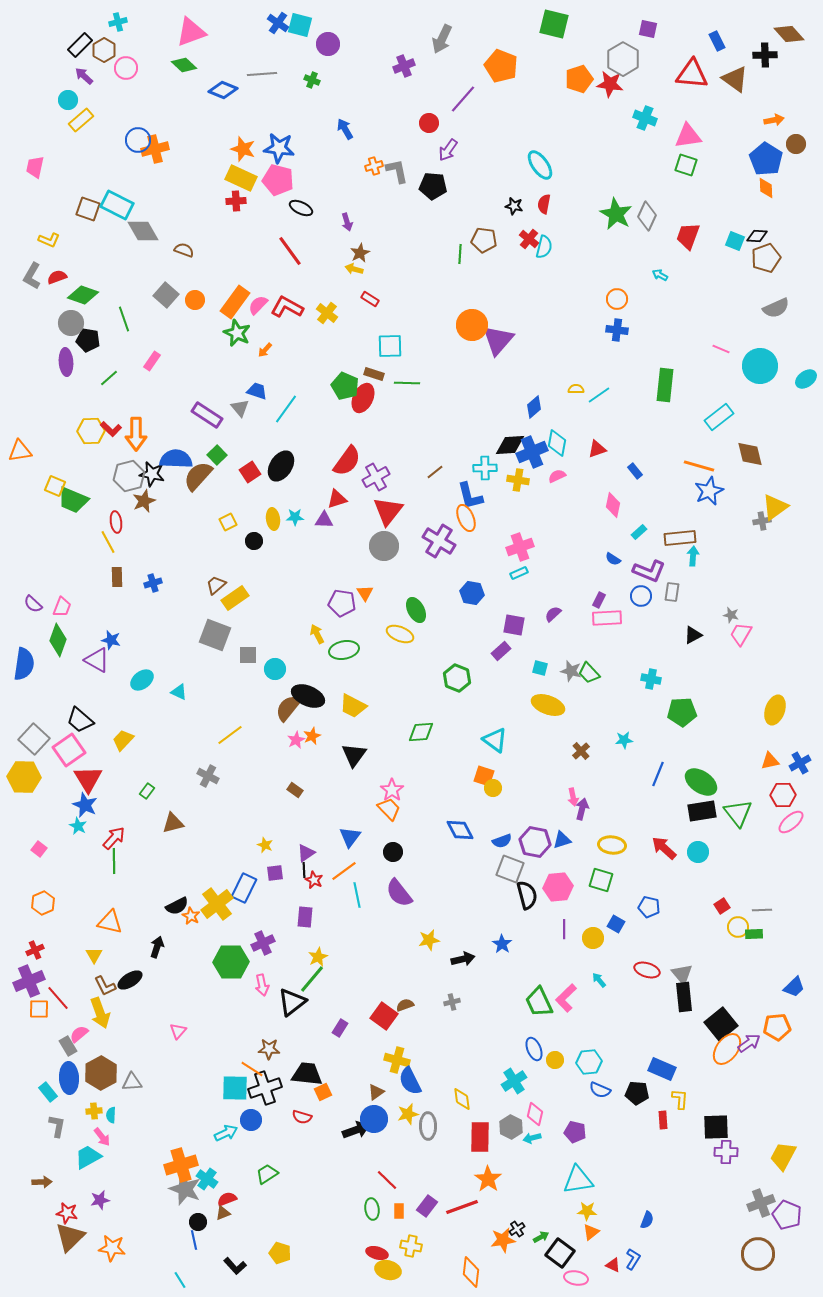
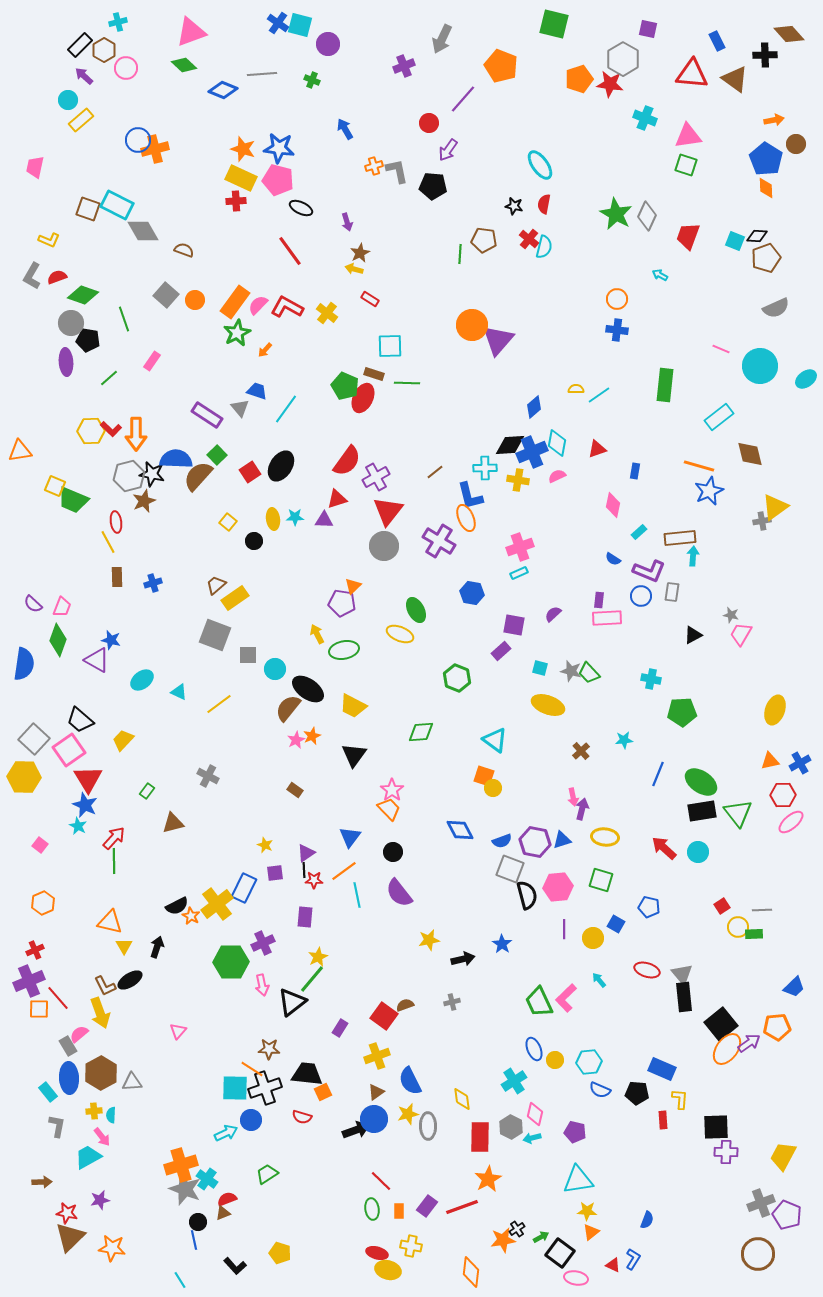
green star at (237, 333): rotated 20 degrees clockwise
blue rectangle at (635, 471): rotated 49 degrees clockwise
yellow square at (228, 522): rotated 24 degrees counterclockwise
orange triangle at (365, 593): moved 12 px left, 7 px up; rotated 18 degrees clockwise
purple rectangle at (599, 600): rotated 21 degrees counterclockwise
black ellipse at (308, 696): moved 7 px up; rotated 12 degrees clockwise
yellow line at (230, 735): moved 11 px left, 31 px up
yellow ellipse at (612, 845): moved 7 px left, 8 px up
pink square at (39, 849): moved 1 px right, 4 px up
red star at (314, 880): rotated 24 degrees counterclockwise
yellow triangle at (94, 955): moved 30 px right, 9 px up
yellow cross at (397, 1060): moved 20 px left, 4 px up; rotated 35 degrees counterclockwise
orange star at (488, 1179): rotated 8 degrees clockwise
red line at (387, 1180): moved 6 px left, 1 px down
